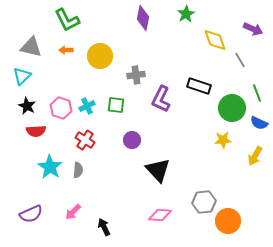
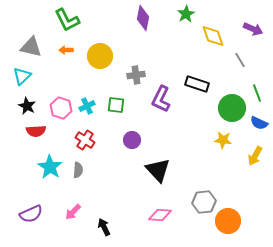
yellow diamond: moved 2 px left, 4 px up
black rectangle: moved 2 px left, 2 px up
yellow star: rotated 12 degrees clockwise
